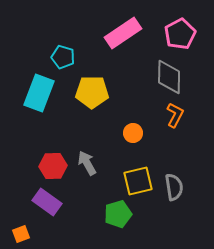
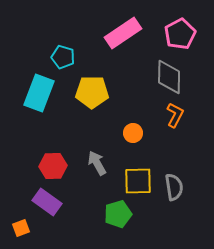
gray arrow: moved 10 px right
yellow square: rotated 12 degrees clockwise
orange square: moved 6 px up
